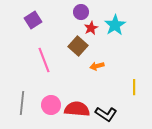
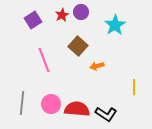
red star: moved 29 px left, 13 px up
pink circle: moved 1 px up
